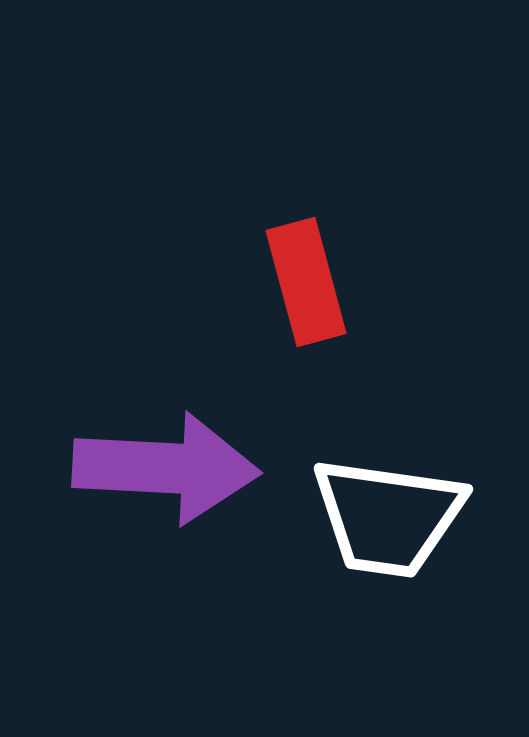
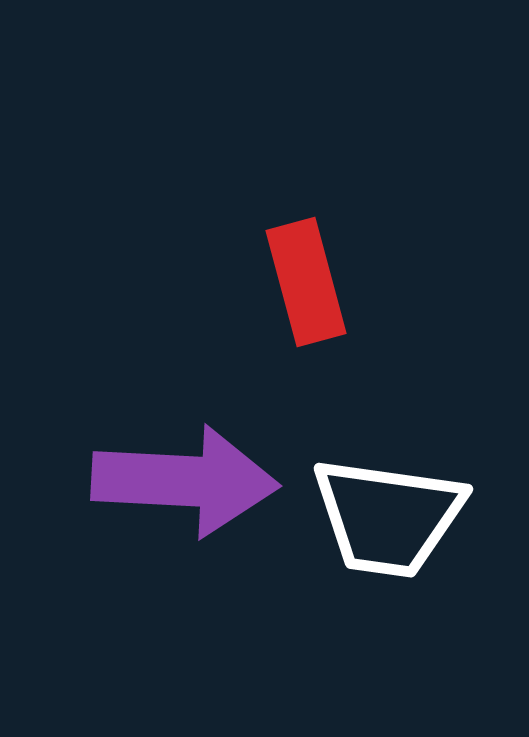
purple arrow: moved 19 px right, 13 px down
